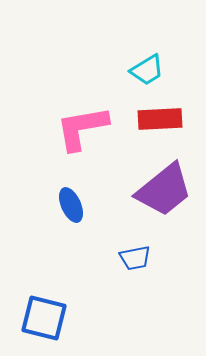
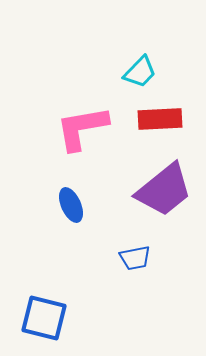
cyan trapezoid: moved 7 px left, 2 px down; rotated 15 degrees counterclockwise
